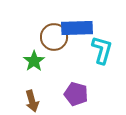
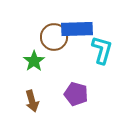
blue rectangle: moved 1 px down
